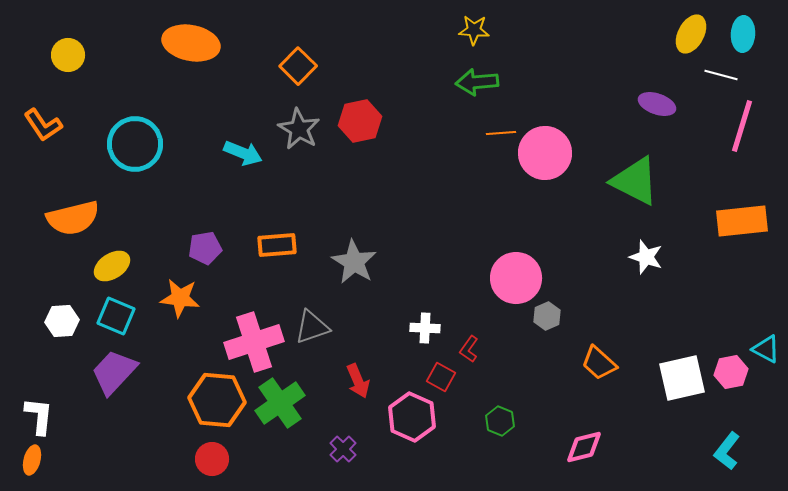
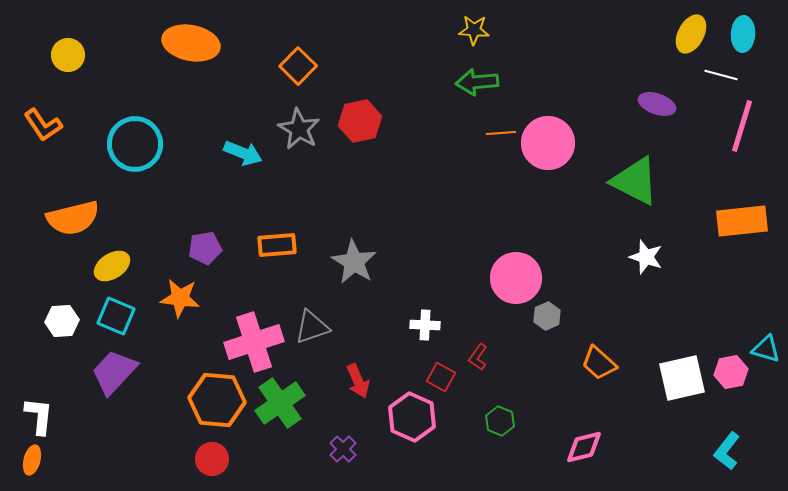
pink circle at (545, 153): moved 3 px right, 10 px up
white cross at (425, 328): moved 3 px up
red L-shape at (469, 349): moved 9 px right, 8 px down
cyan triangle at (766, 349): rotated 12 degrees counterclockwise
